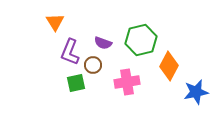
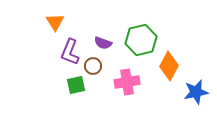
brown circle: moved 1 px down
green square: moved 2 px down
